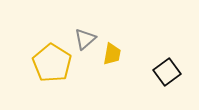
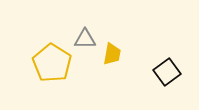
gray triangle: rotated 40 degrees clockwise
